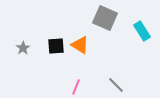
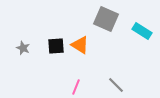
gray square: moved 1 px right, 1 px down
cyan rectangle: rotated 24 degrees counterclockwise
gray star: rotated 16 degrees counterclockwise
